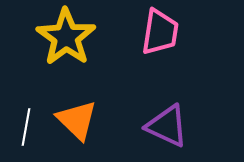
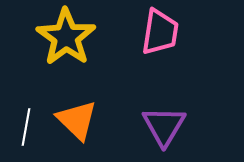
purple triangle: moved 3 px left; rotated 36 degrees clockwise
